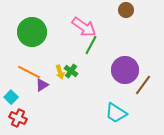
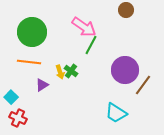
orange line: moved 10 px up; rotated 20 degrees counterclockwise
